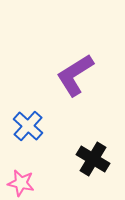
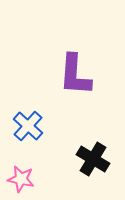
purple L-shape: rotated 54 degrees counterclockwise
pink star: moved 4 px up
